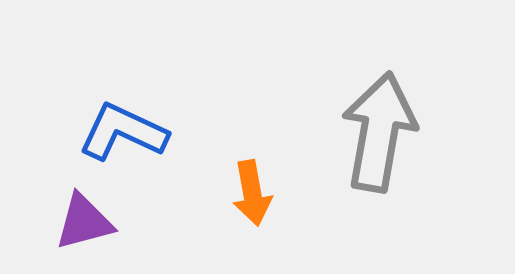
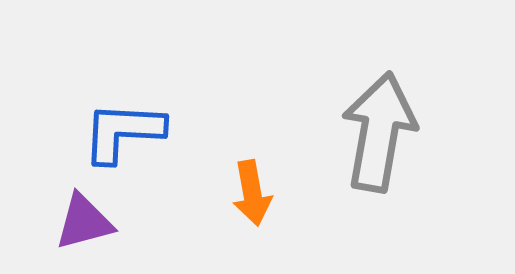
blue L-shape: rotated 22 degrees counterclockwise
